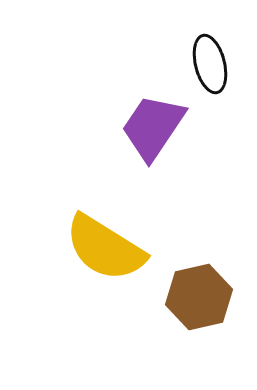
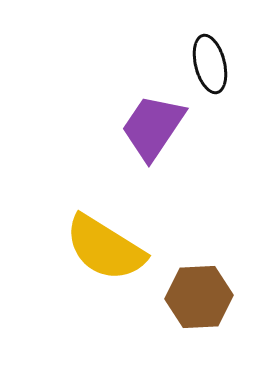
brown hexagon: rotated 10 degrees clockwise
